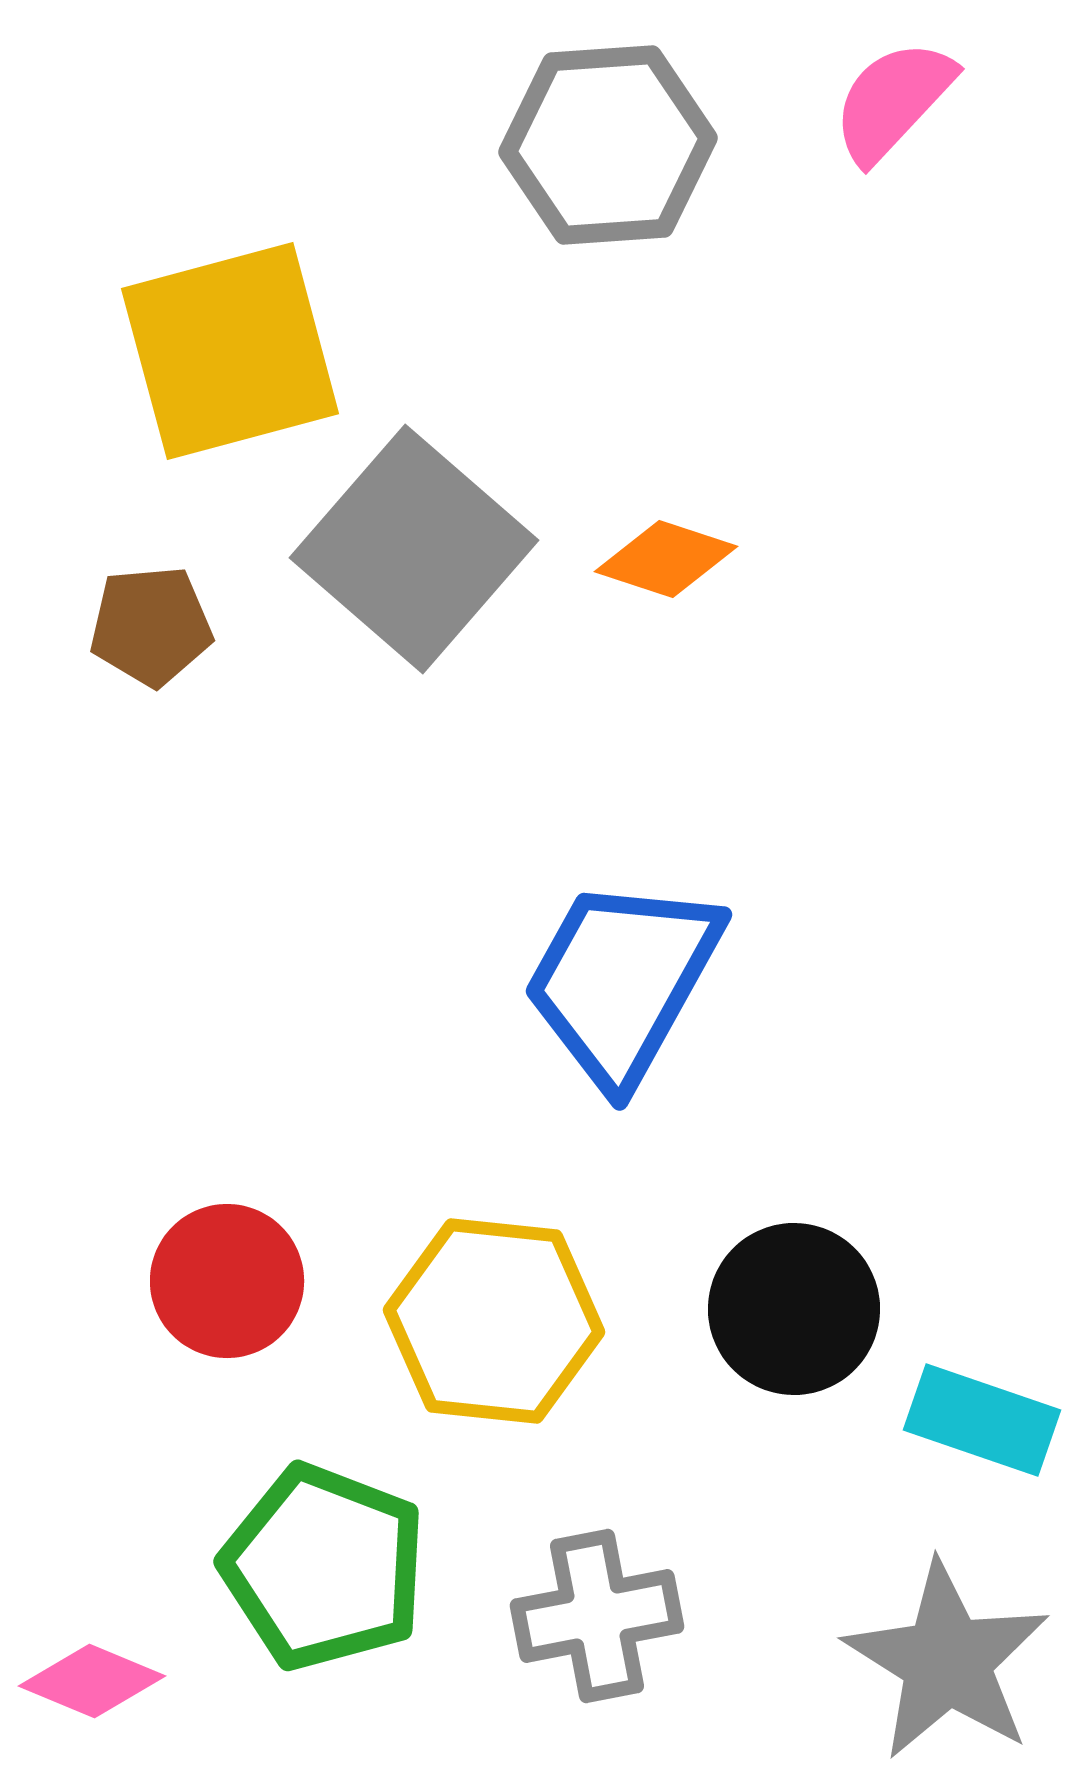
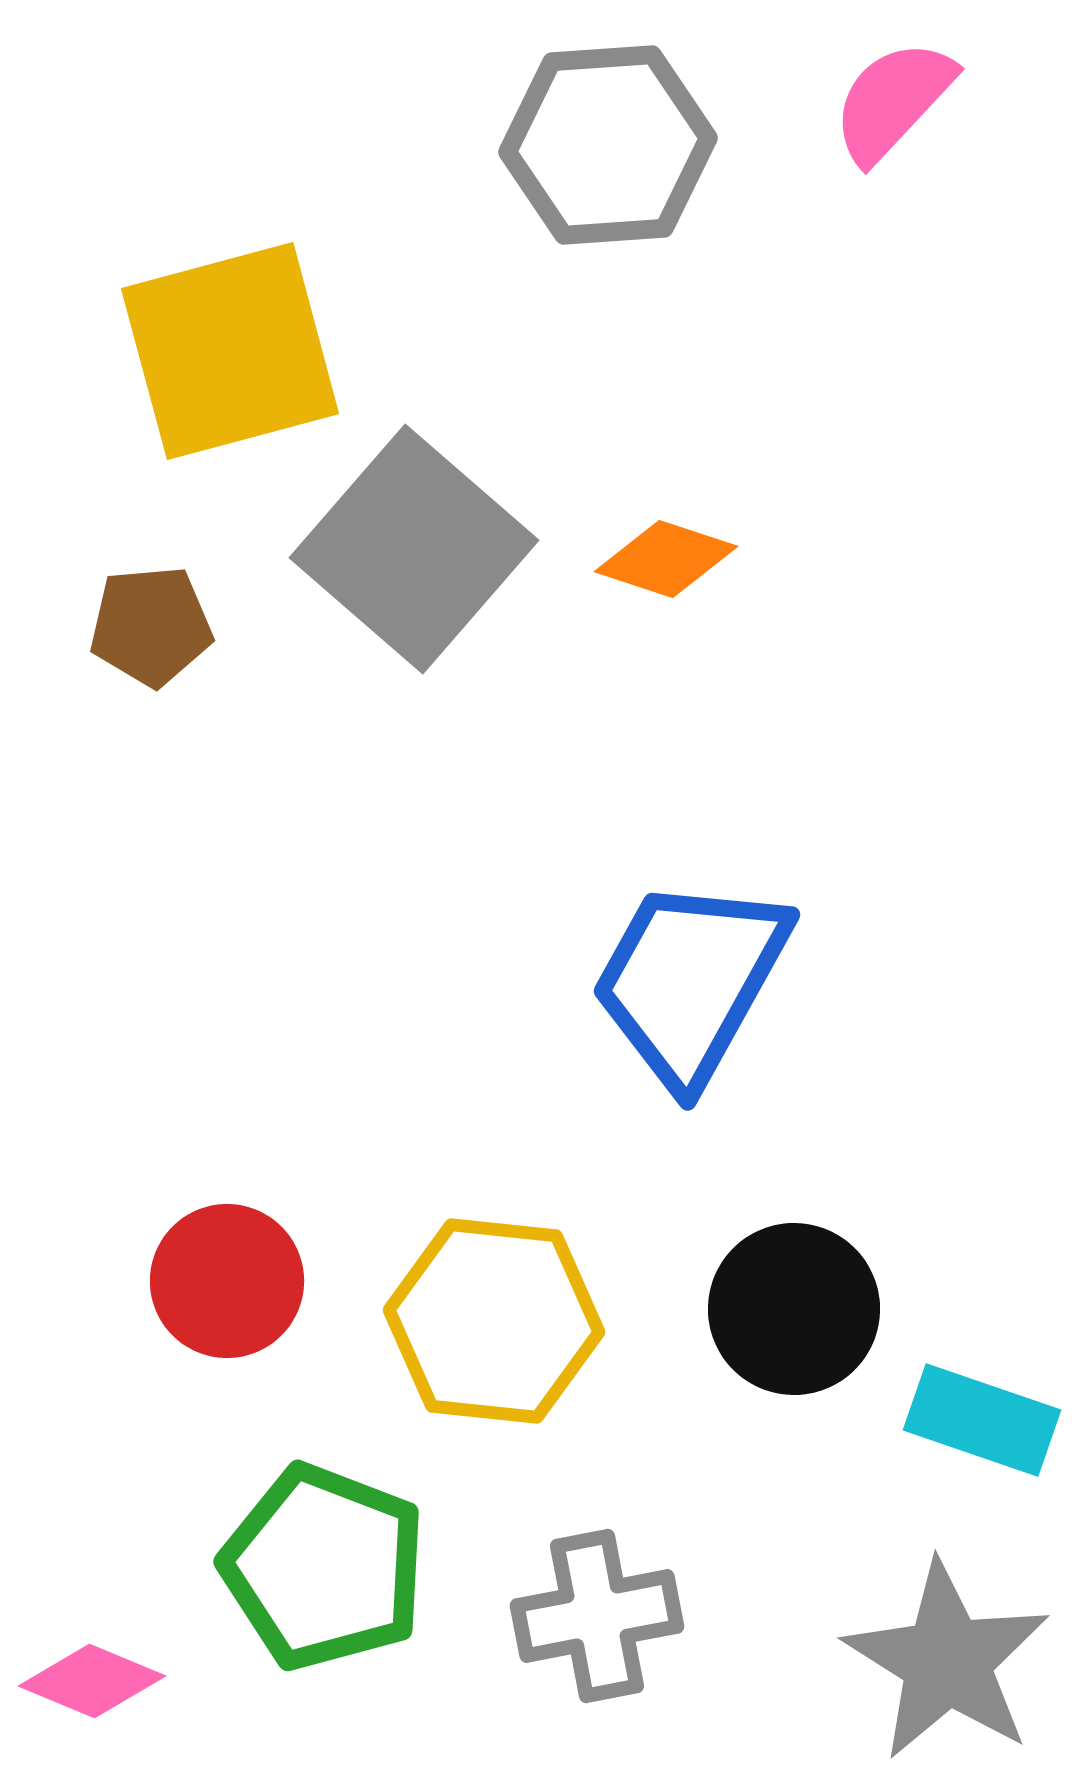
blue trapezoid: moved 68 px right
